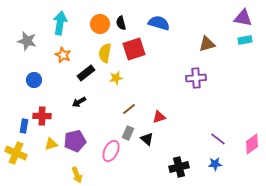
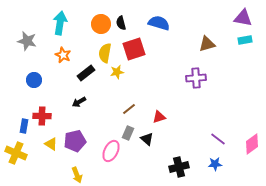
orange circle: moved 1 px right
yellow star: moved 1 px right, 6 px up
yellow triangle: rotated 48 degrees clockwise
